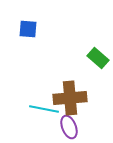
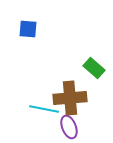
green rectangle: moved 4 px left, 10 px down
